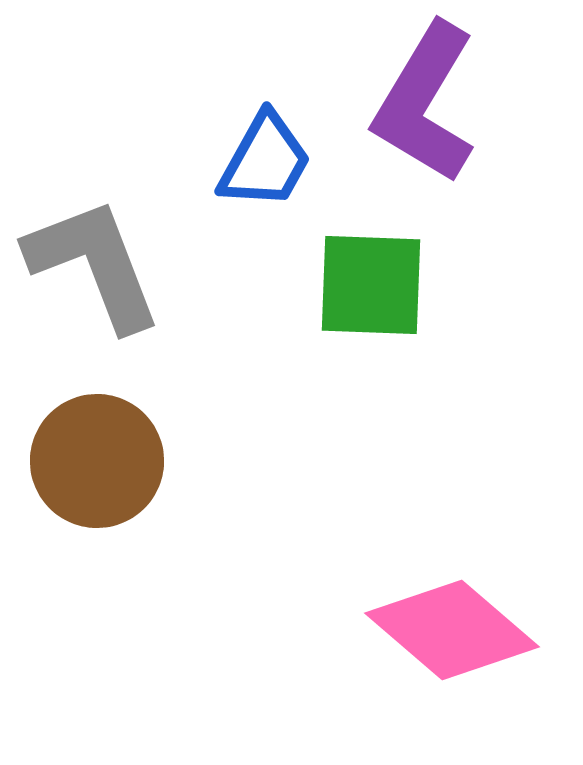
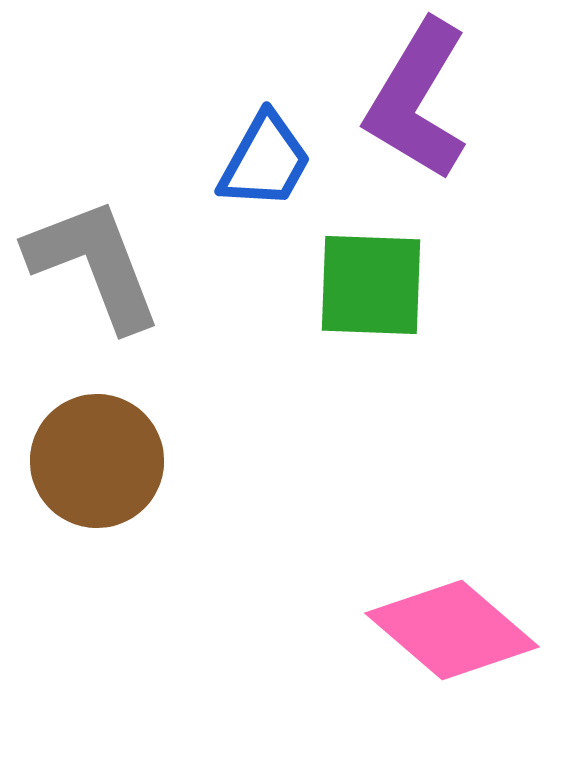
purple L-shape: moved 8 px left, 3 px up
